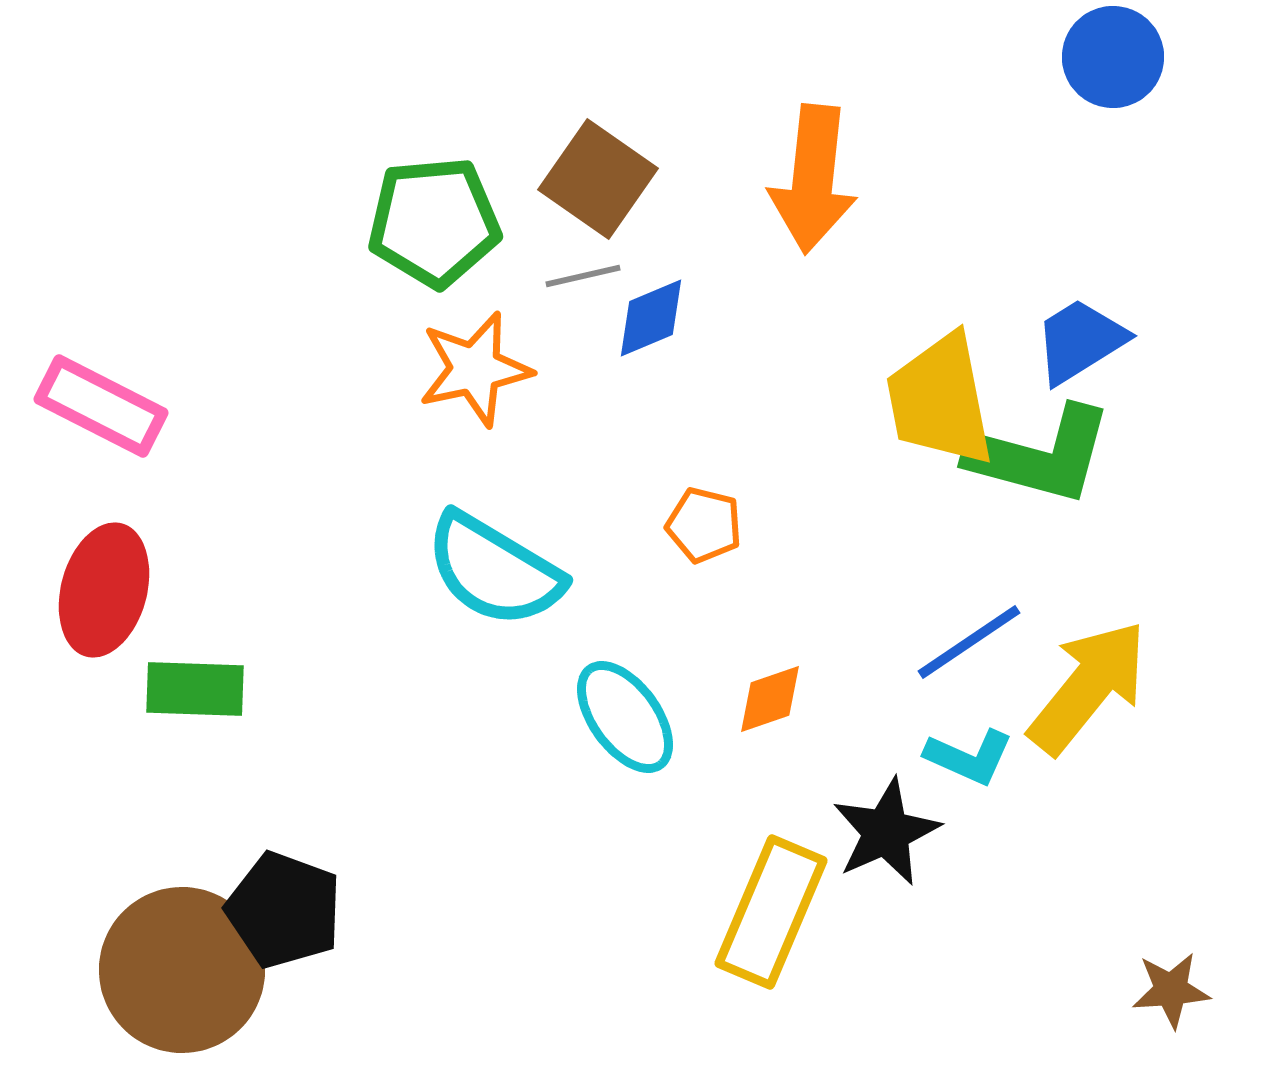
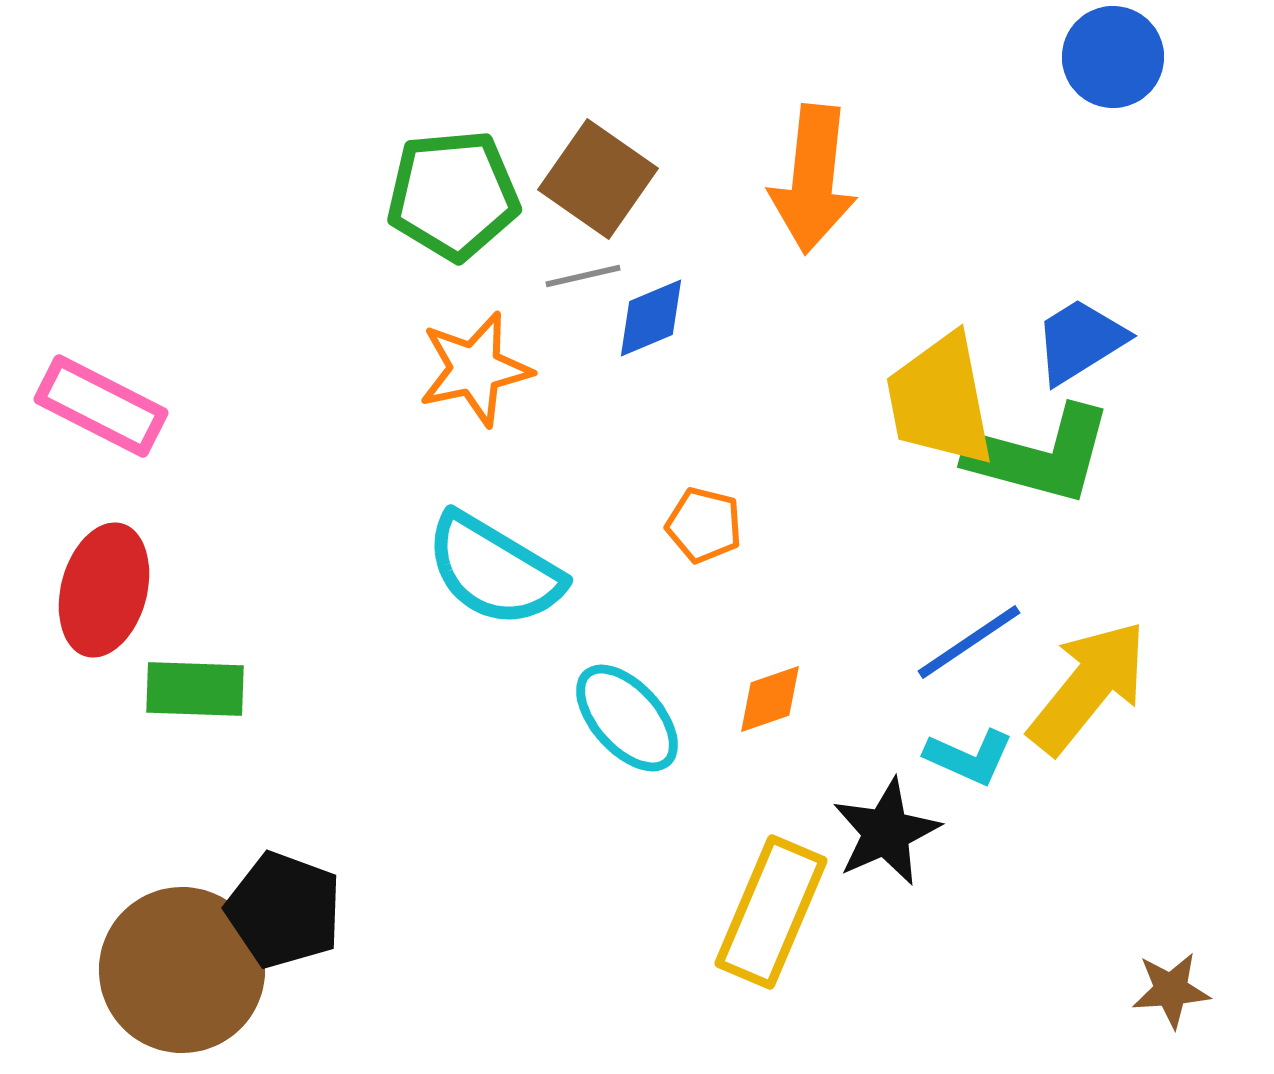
green pentagon: moved 19 px right, 27 px up
cyan ellipse: moved 2 px right, 1 px down; rotated 6 degrees counterclockwise
